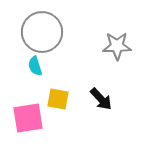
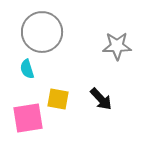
cyan semicircle: moved 8 px left, 3 px down
